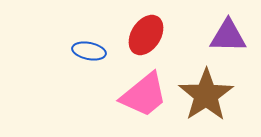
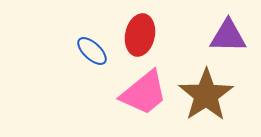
red ellipse: moved 6 px left; rotated 21 degrees counterclockwise
blue ellipse: moved 3 px right; rotated 32 degrees clockwise
pink trapezoid: moved 2 px up
